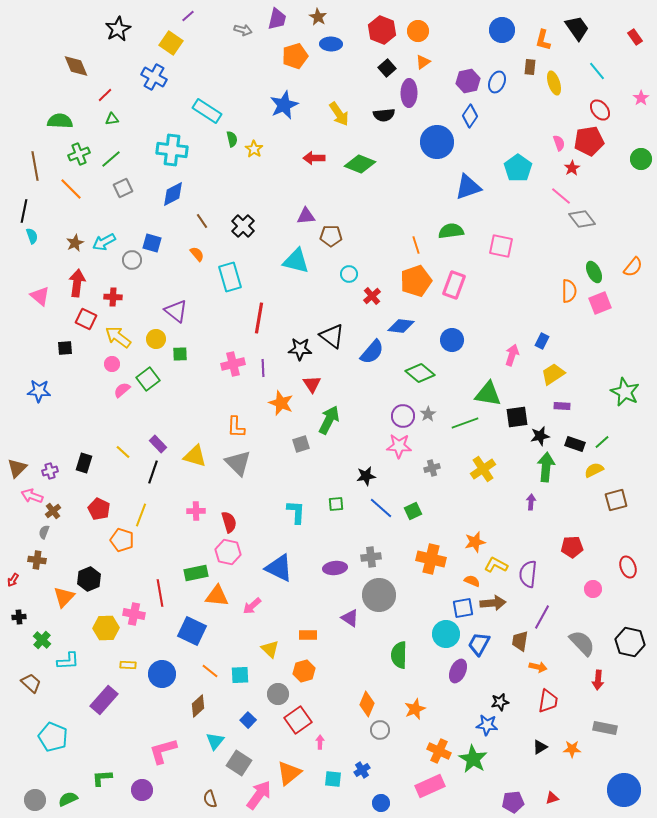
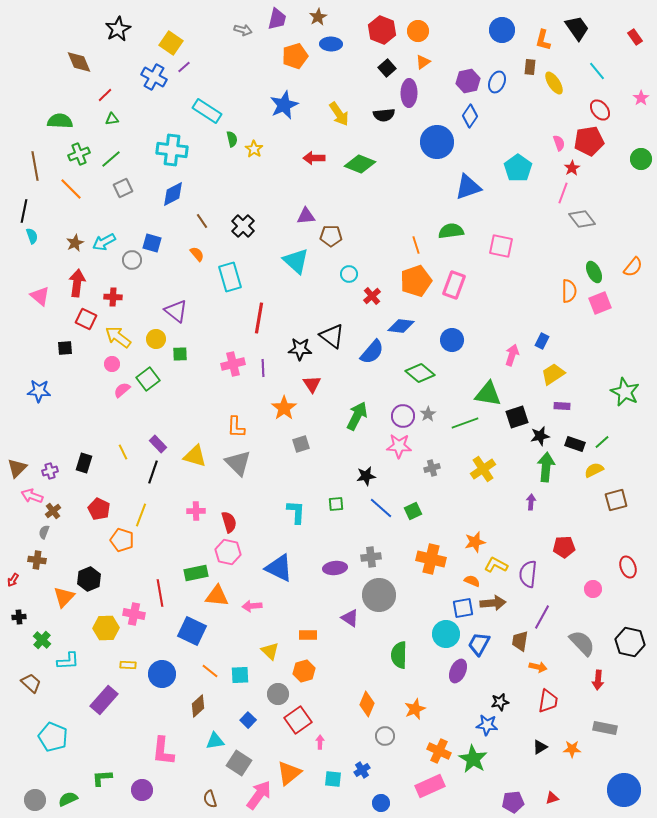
purple line at (188, 16): moved 4 px left, 51 px down
brown star at (318, 17): rotated 12 degrees clockwise
brown diamond at (76, 66): moved 3 px right, 4 px up
yellow ellipse at (554, 83): rotated 15 degrees counterclockwise
pink line at (561, 196): moved 2 px right, 3 px up; rotated 70 degrees clockwise
cyan triangle at (296, 261): rotated 28 degrees clockwise
orange star at (281, 403): moved 3 px right, 5 px down; rotated 15 degrees clockwise
black square at (517, 417): rotated 10 degrees counterclockwise
green arrow at (329, 420): moved 28 px right, 4 px up
yellow line at (123, 452): rotated 21 degrees clockwise
red pentagon at (572, 547): moved 8 px left
pink arrow at (252, 606): rotated 36 degrees clockwise
yellow triangle at (270, 649): moved 2 px down
gray circle at (380, 730): moved 5 px right, 6 px down
cyan triangle at (215, 741): rotated 42 degrees clockwise
pink L-shape at (163, 751): rotated 68 degrees counterclockwise
